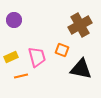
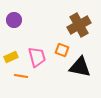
brown cross: moved 1 px left
black triangle: moved 1 px left, 2 px up
orange line: rotated 24 degrees clockwise
